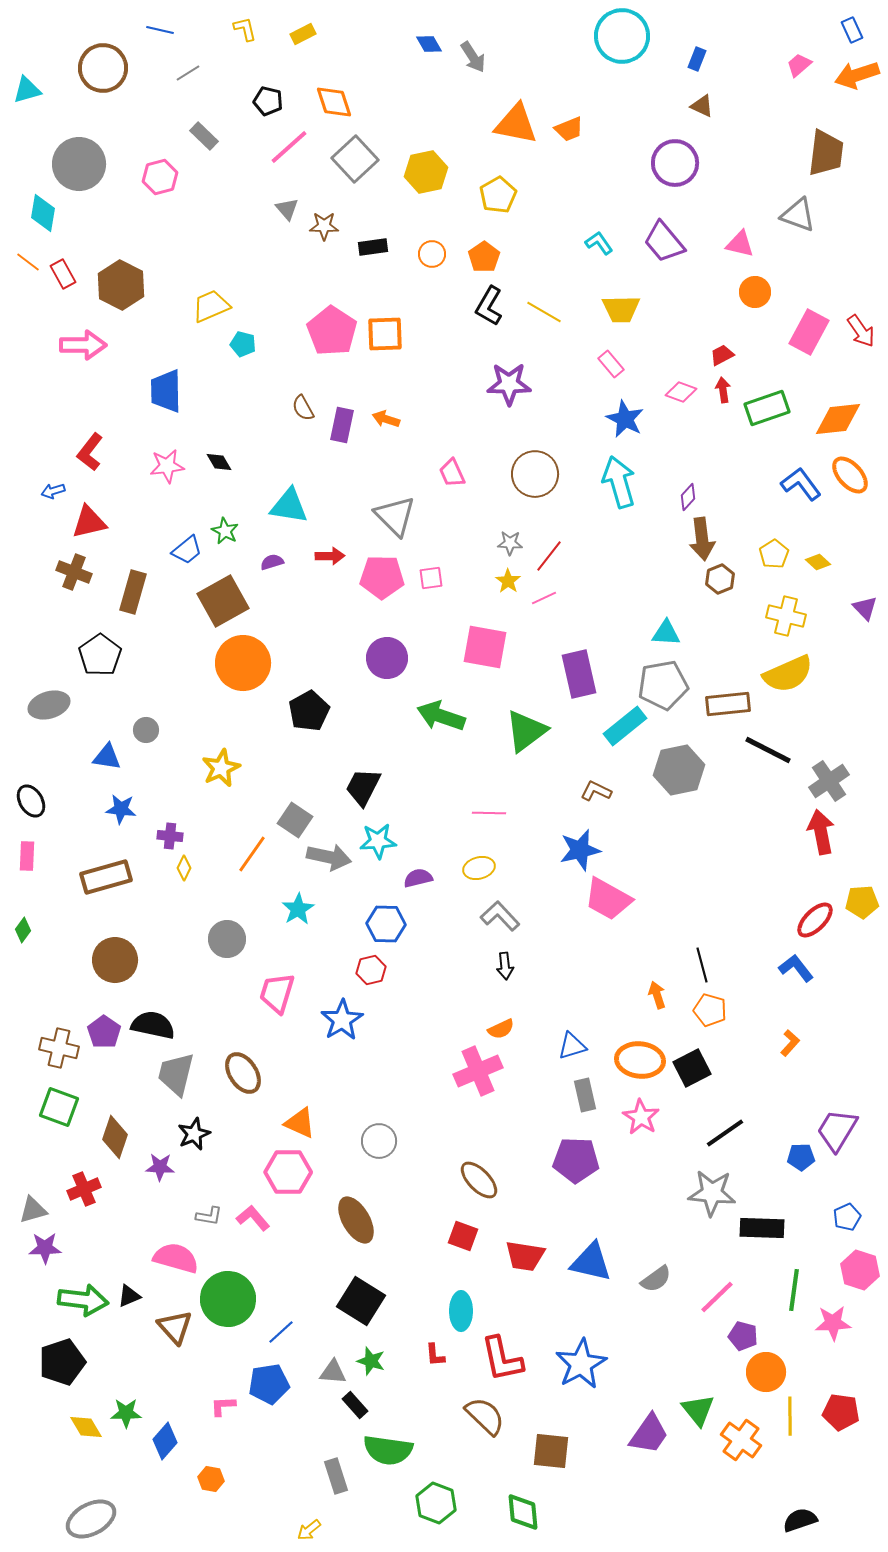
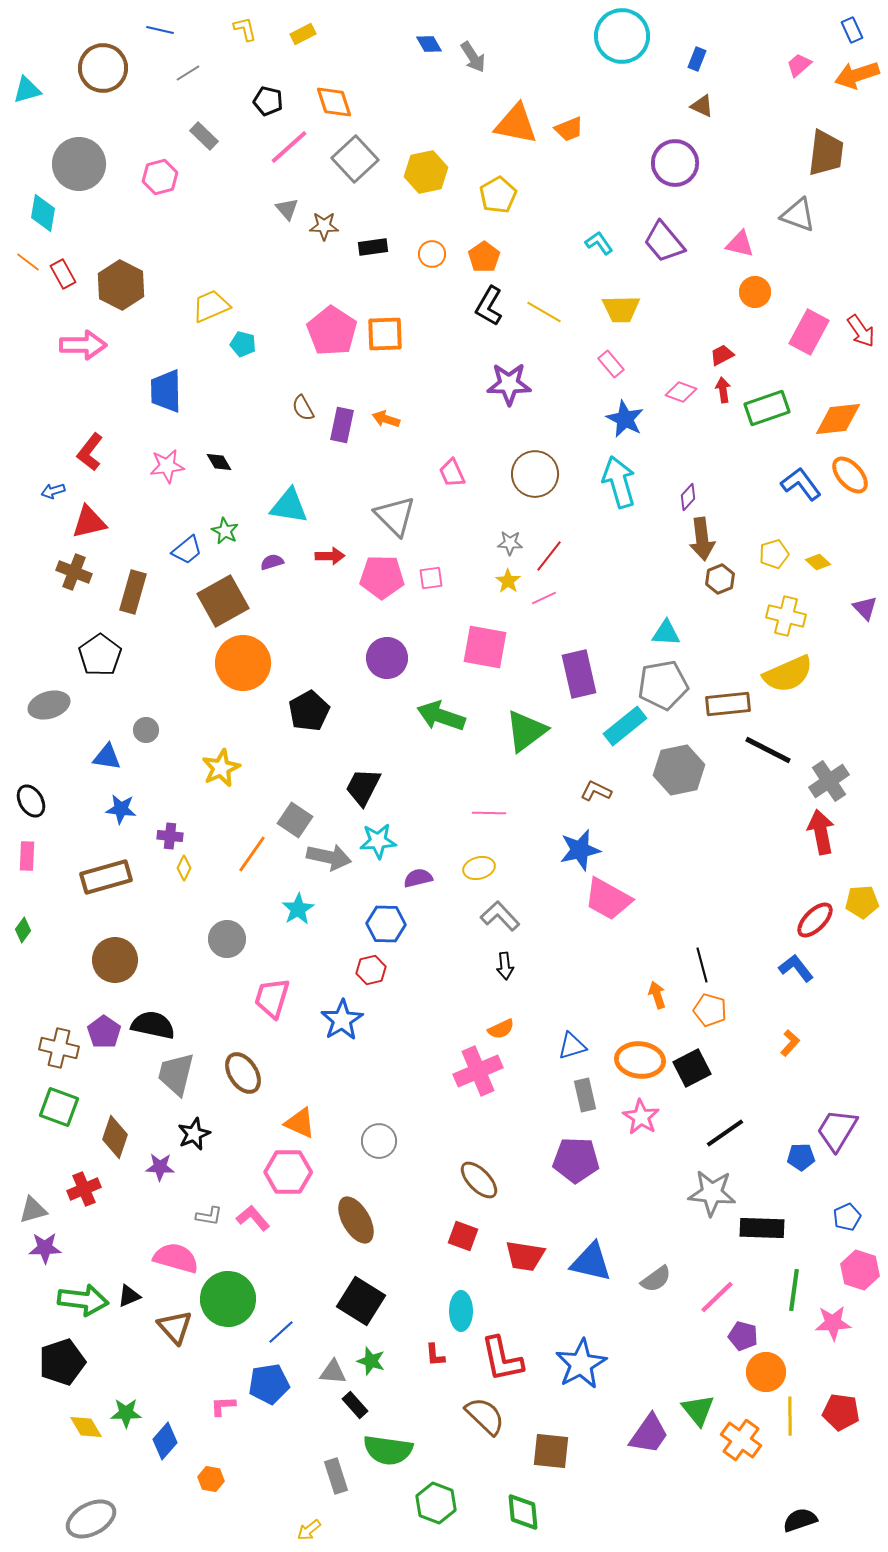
yellow pentagon at (774, 554): rotated 16 degrees clockwise
pink trapezoid at (277, 993): moved 5 px left, 5 px down
